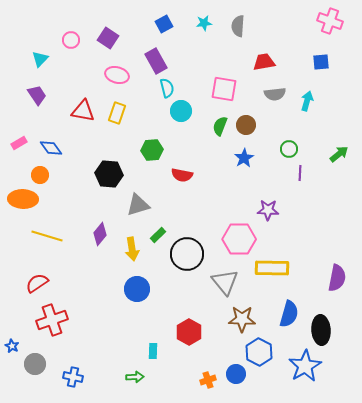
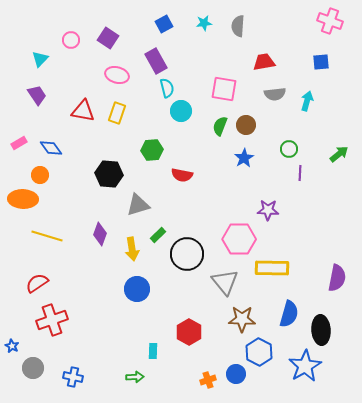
purple diamond at (100, 234): rotated 20 degrees counterclockwise
gray circle at (35, 364): moved 2 px left, 4 px down
